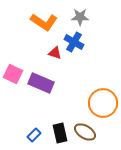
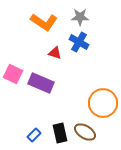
blue cross: moved 5 px right
